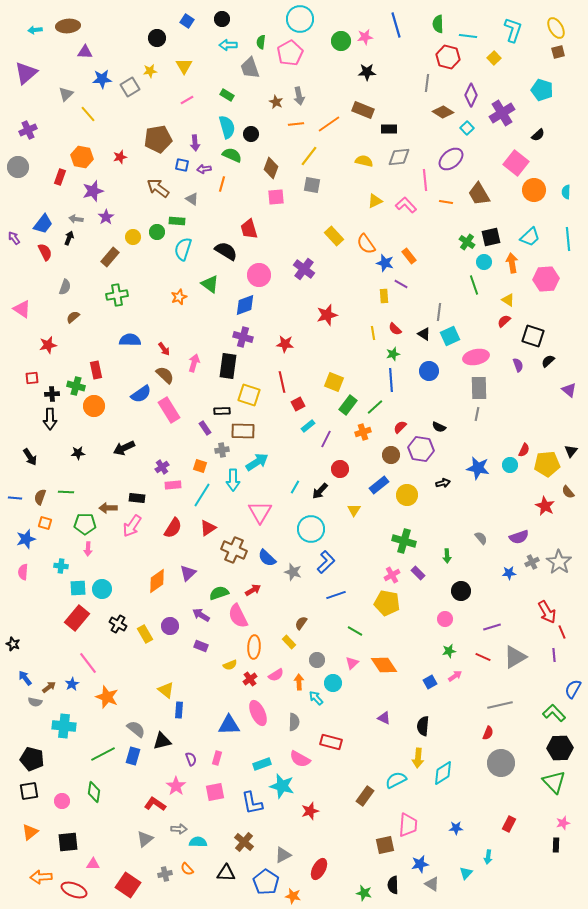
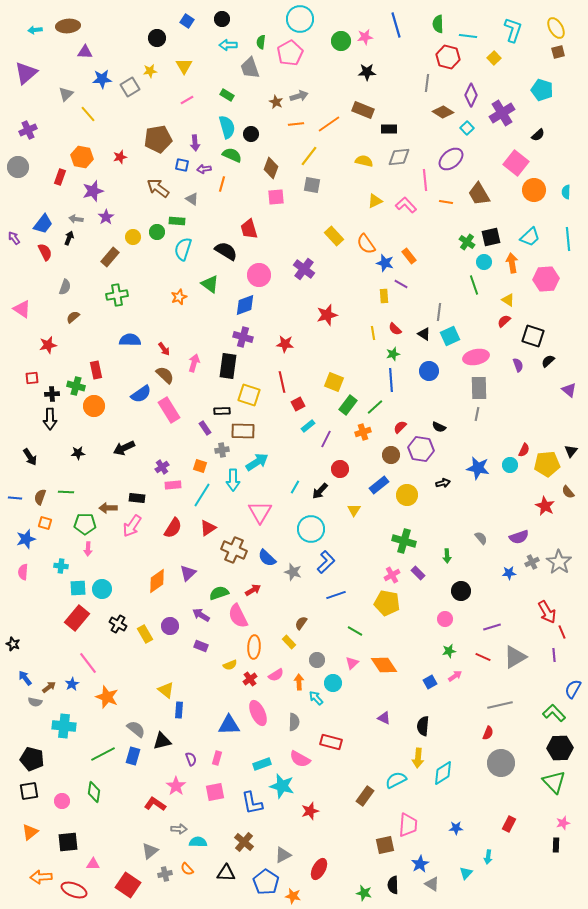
gray arrow at (299, 96): rotated 96 degrees counterclockwise
gray triangle at (145, 839): moved 5 px right, 12 px down
blue star at (420, 864): rotated 18 degrees counterclockwise
